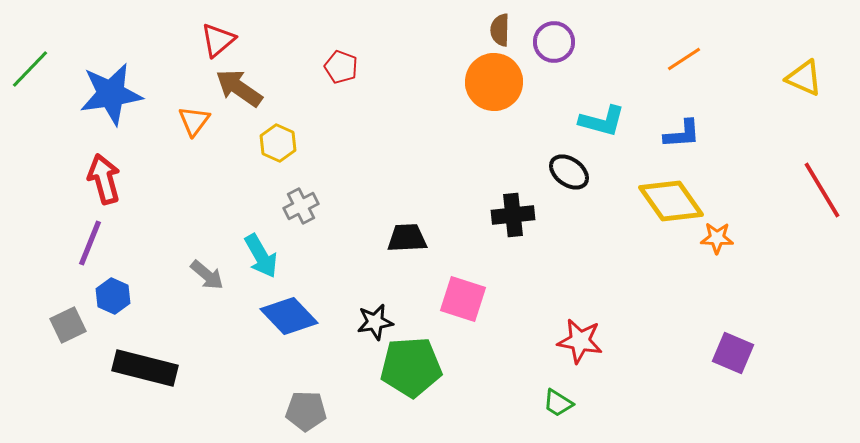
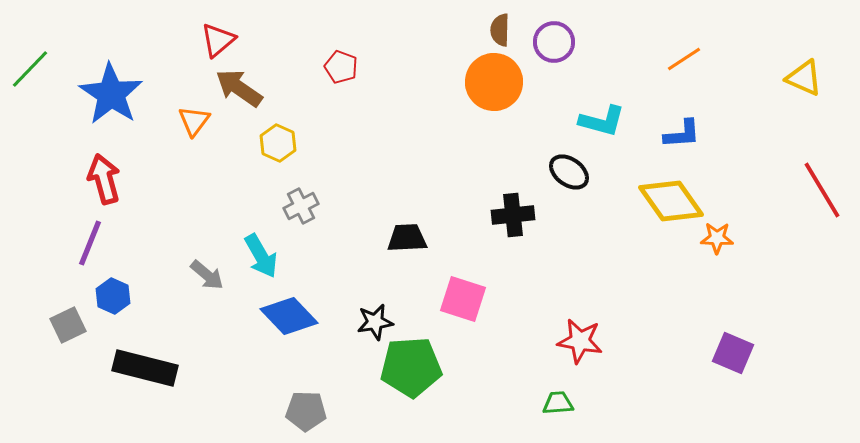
blue star: rotated 30 degrees counterclockwise
green trapezoid: rotated 144 degrees clockwise
